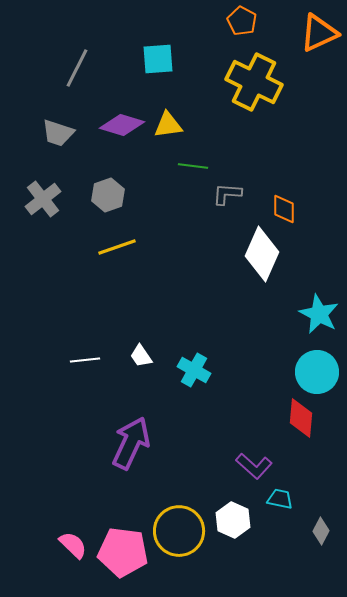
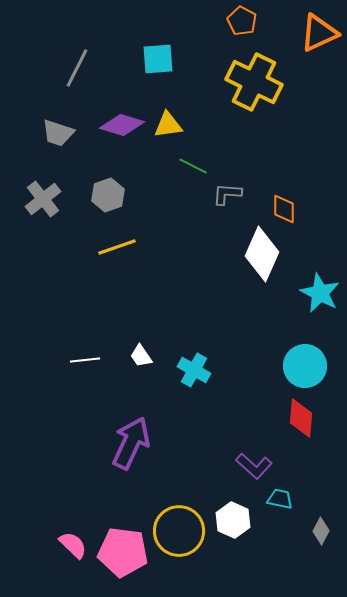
green line: rotated 20 degrees clockwise
cyan star: moved 1 px right, 21 px up
cyan circle: moved 12 px left, 6 px up
